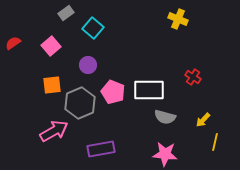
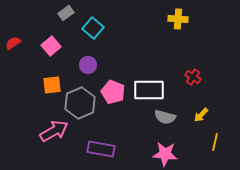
yellow cross: rotated 18 degrees counterclockwise
yellow arrow: moved 2 px left, 5 px up
purple rectangle: rotated 20 degrees clockwise
